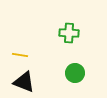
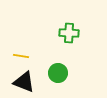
yellow line: moved 1 px right, 1 px down
green circle: moved 17 px left
